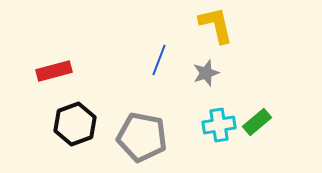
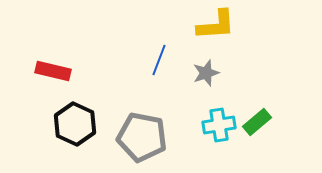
yellow L-shape: rotated 99 degrees clockwise
red rectangle: moved 1 px left; rotated 28 degrees clockwise
black hexagon: rotated 15 degrees counterclockwise
